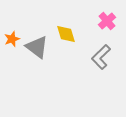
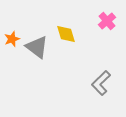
gray L-shape: moved 26 px down
